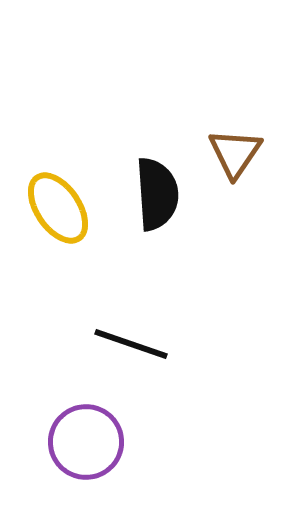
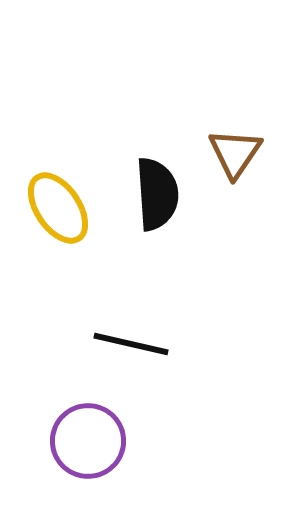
black line: rotated 6 degrees counterclockwise
purple circle: moved 2 px right, 1 px up
